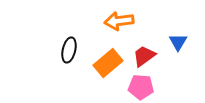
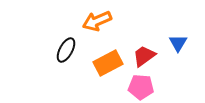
orange arrow: moved 22 px left; rotated 16 degrees counterclockwise
blue triangle: moved 1 px down
black ellipse: moved 3 px left; rotated 15 degrees clockwise
orange rectangle: rotated 12 degrees clockwise
